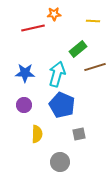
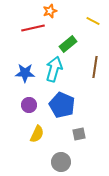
orange star: moved 4 px left, 3 px up; rotated 16 degrees counterclockwise
yellow line: rotated 24 degrees clockwise
green rectangle: moved 10 px left, 5 px up
brown line: rotated 65 degrees counterclockwise
cyan arrow: moved 3 px left, 5 px up
purple circle: moved 5 px right
yellow semicircle: rotated 24 degrees clockwise
gray circle: moved 1 px right
